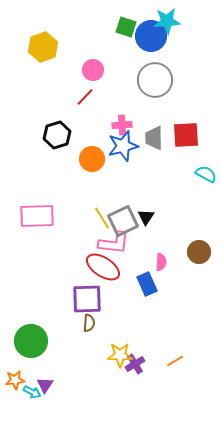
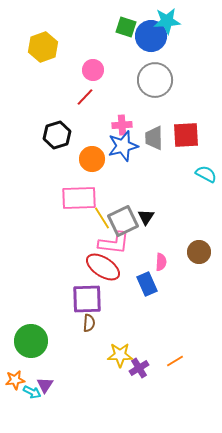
pink rectangle: moved 42 px right, 18 px up
purple cross: moved 4 px right, 4 px down
